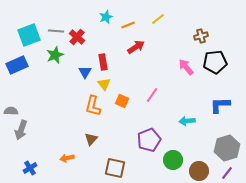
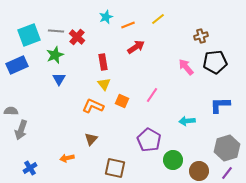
blue triangle: moved 26 px left, 7 px down
orange L-shape: rotated 100 degrees clockwise
purple pentagon: rotated 20 degrees counterclockwise
